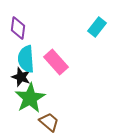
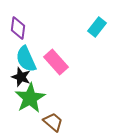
cyan semicircle: rotated 20 degrees counterclockwise
brown trapezoid: moved 4 px right
